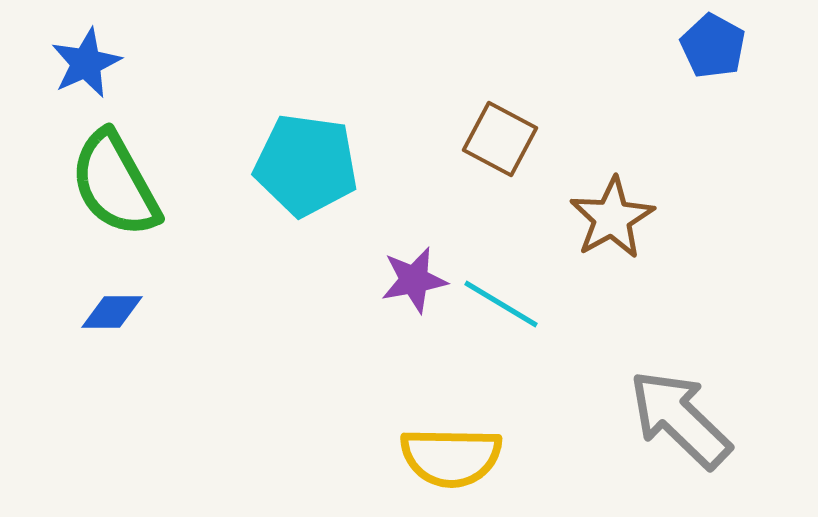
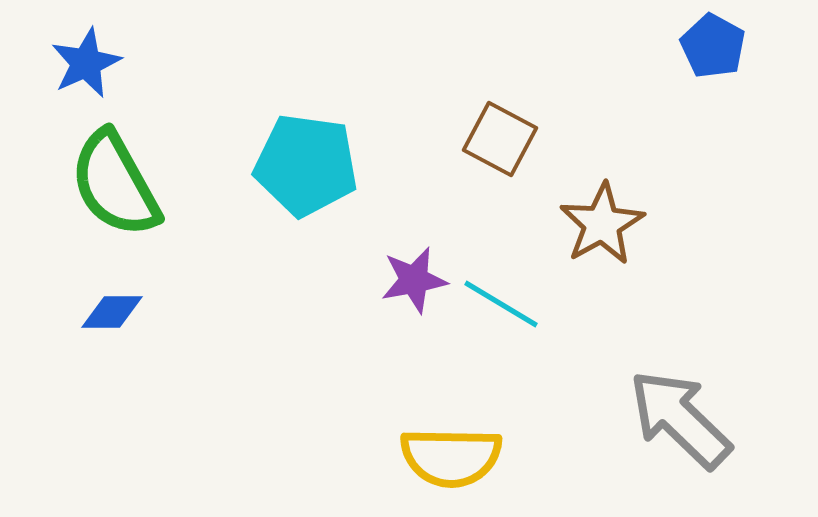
brown star: moved 10 px left, 6 px down
